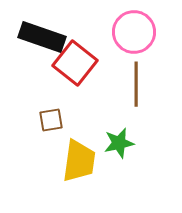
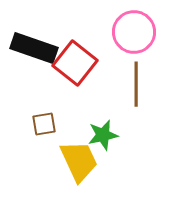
black rectangle: moved 8 px left, 11 px down
brown square: moved 7 px left, 4 px down
green star: moved 16 px left, 8 px up
yellow trapezoid: rotated 33 degrees counterclockwise
